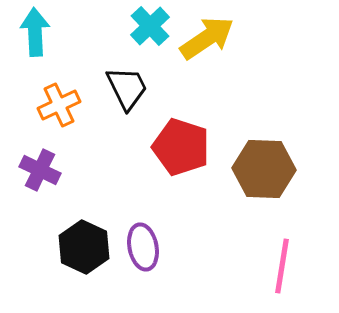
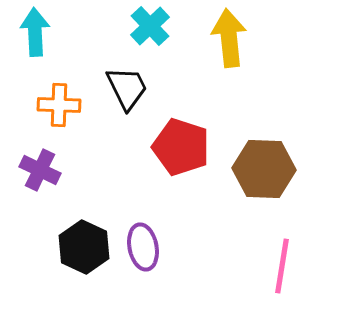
yellow arrow: moved 22 px right; rotated 62 degrees counterclockwise
orange cross: rotated 27 degrees clockwise
